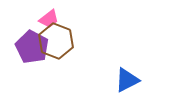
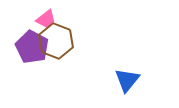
pink trapezoid: moved 3 px left
blue triangle: rotated 24 degrees counterclockwise
